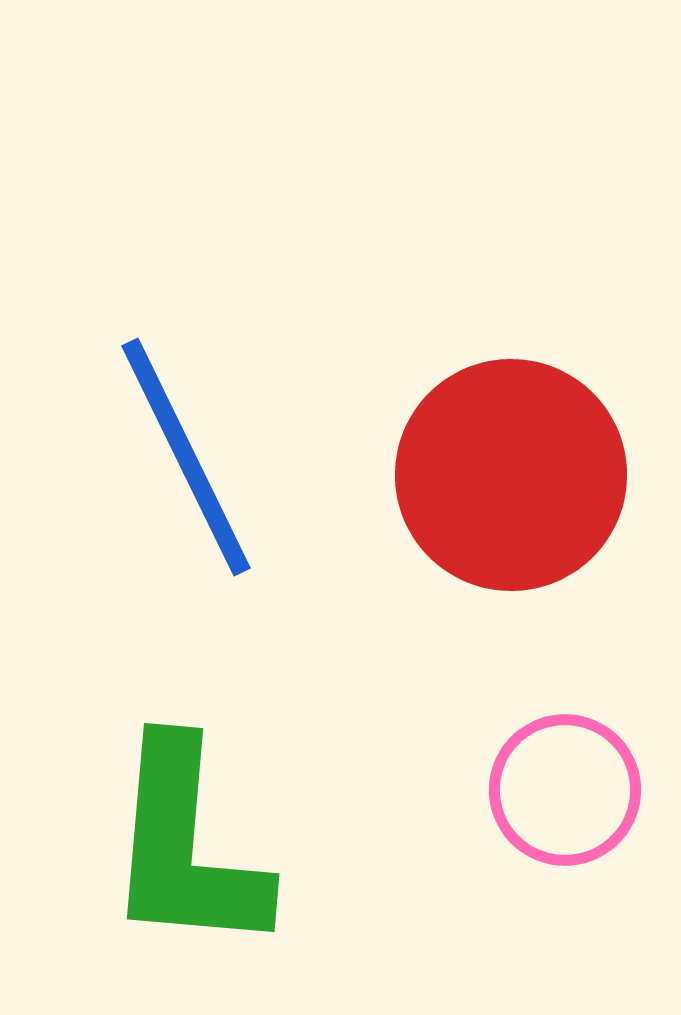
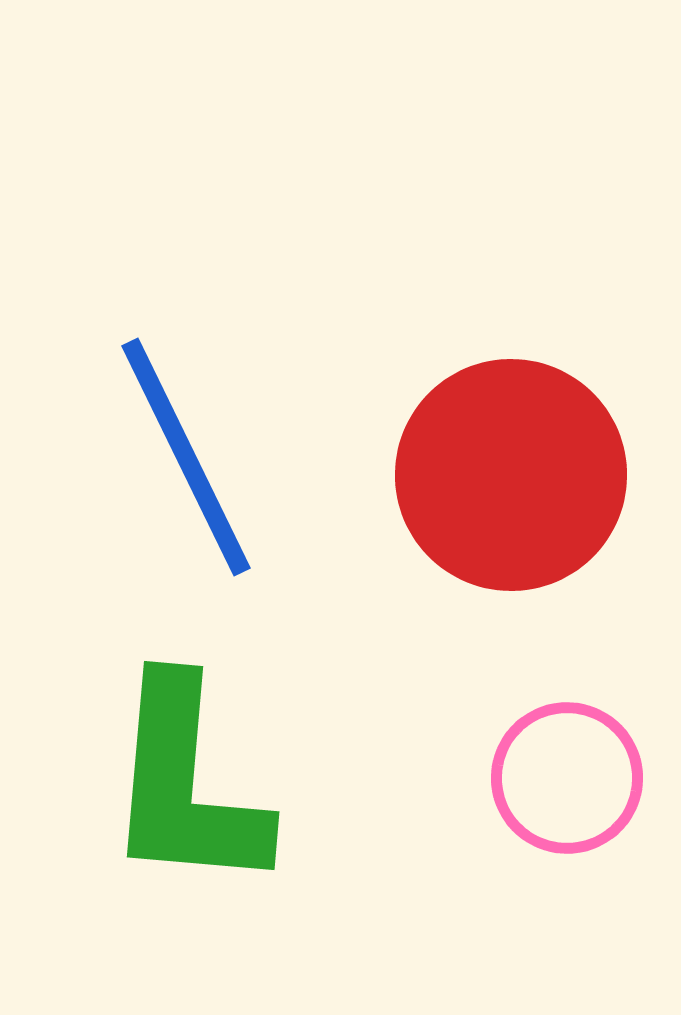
pink circle: moved 2 px right, 12 px up
green L-shape: moved 62 px up
